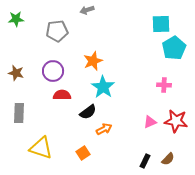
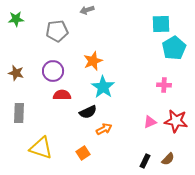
black semicircle: rotated 12 degrees clockwise
